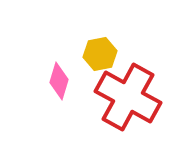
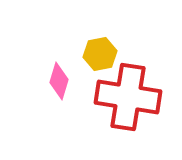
red cross: rotated 20 degrees counterclockwise
